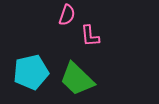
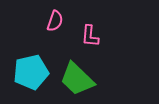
pink semicircle: moved 12 px left, 6 px down
pink L-shape: rotated 10 degrees clockwise
